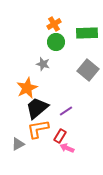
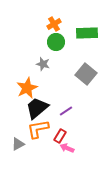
gray square: moved 2 px left, 4 px down
